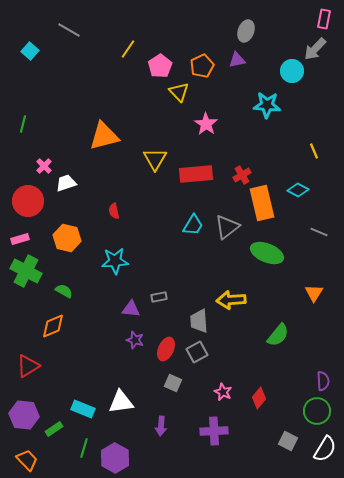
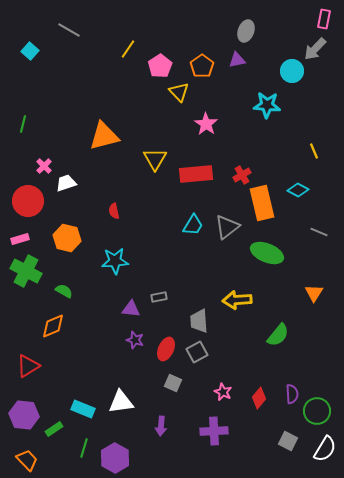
orange pentagon at (202, 66): rotated 10 degrees counterclockwise
yellow arrow at (231, 300): moved 6 px right
purple semicircle at (323, 381): moved 31 px left, 13 px down
